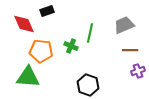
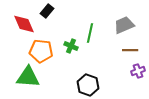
black rectangle: rotated 32 degrees counterclockwise
